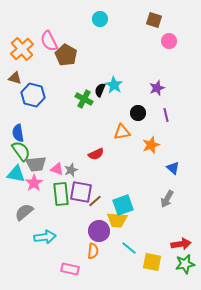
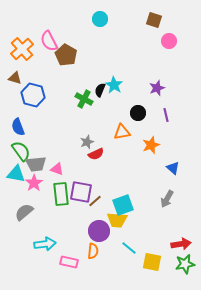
blue semicircle: moved 6 px up; rotated 12 degrees counterclockwise
gray star: moved 16 px right, 28 px up
cyan arrow: moved 7 px down
pink rectangle: moved 1 px left, 7 px up
